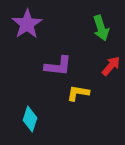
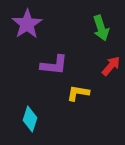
purple L-shape: moved 4 px left, 1 px up
